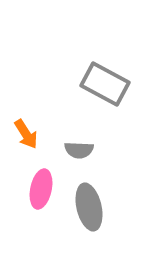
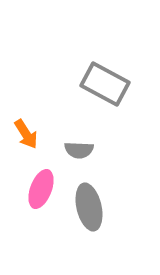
pink ellipse: rotated 9 degrees clockwise
